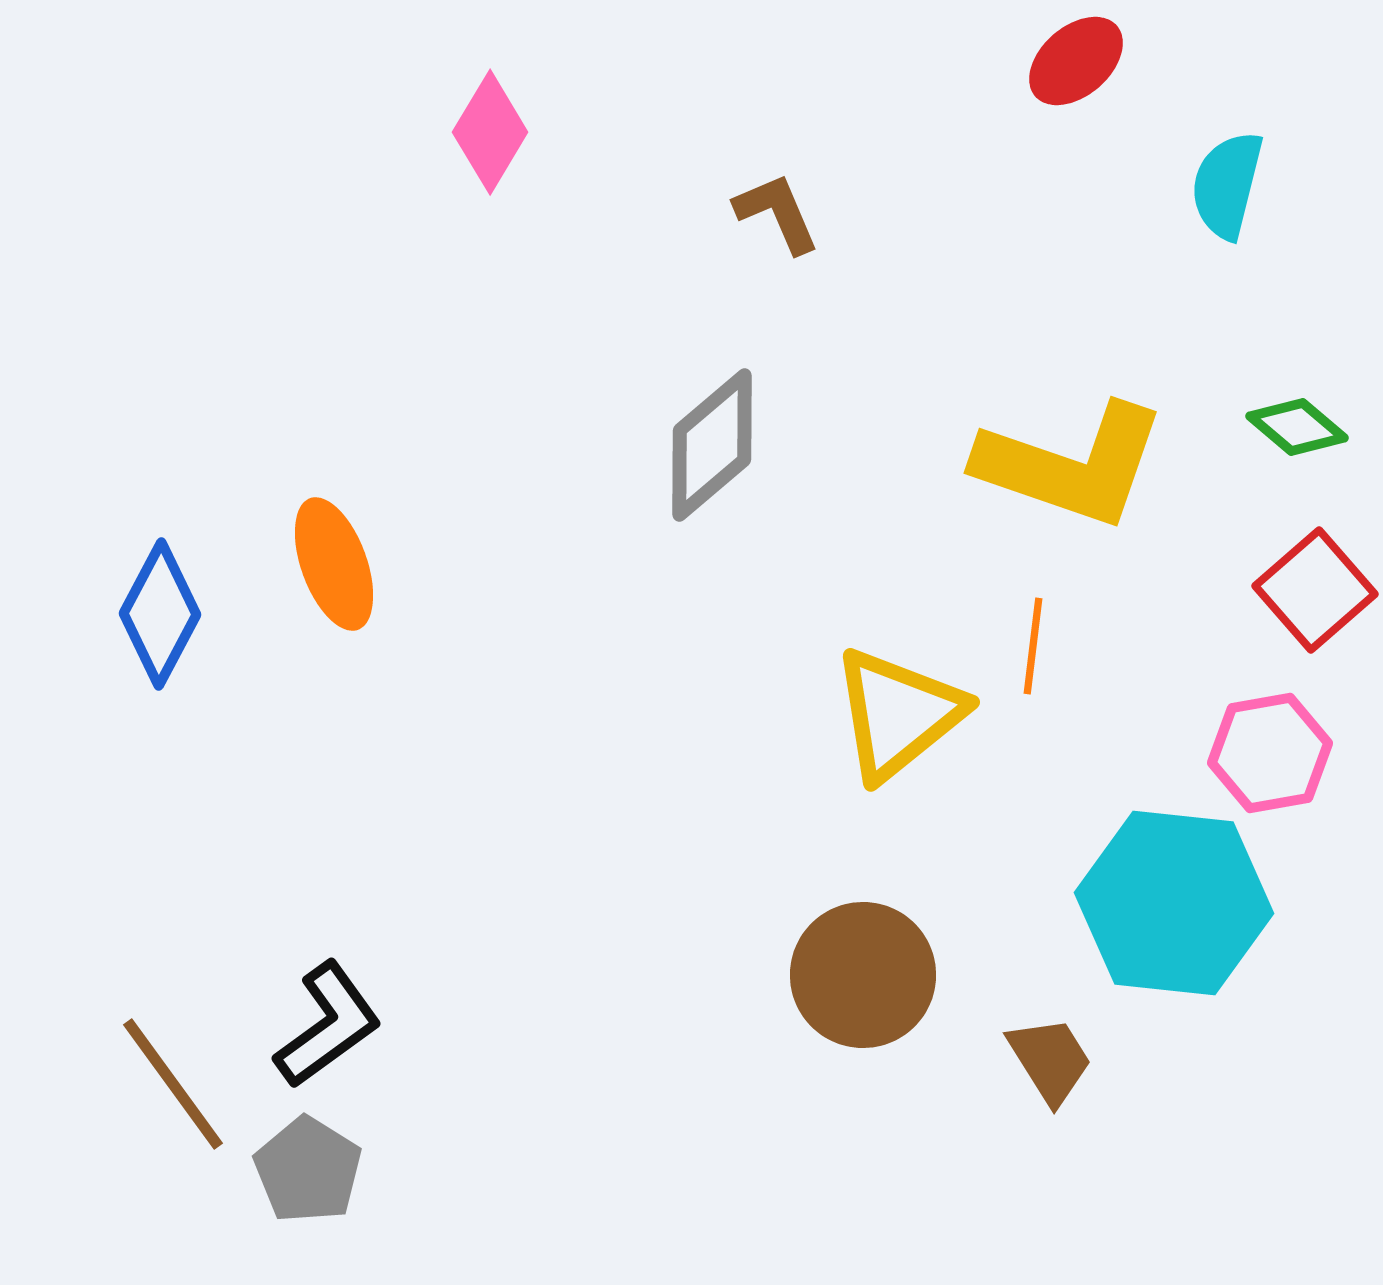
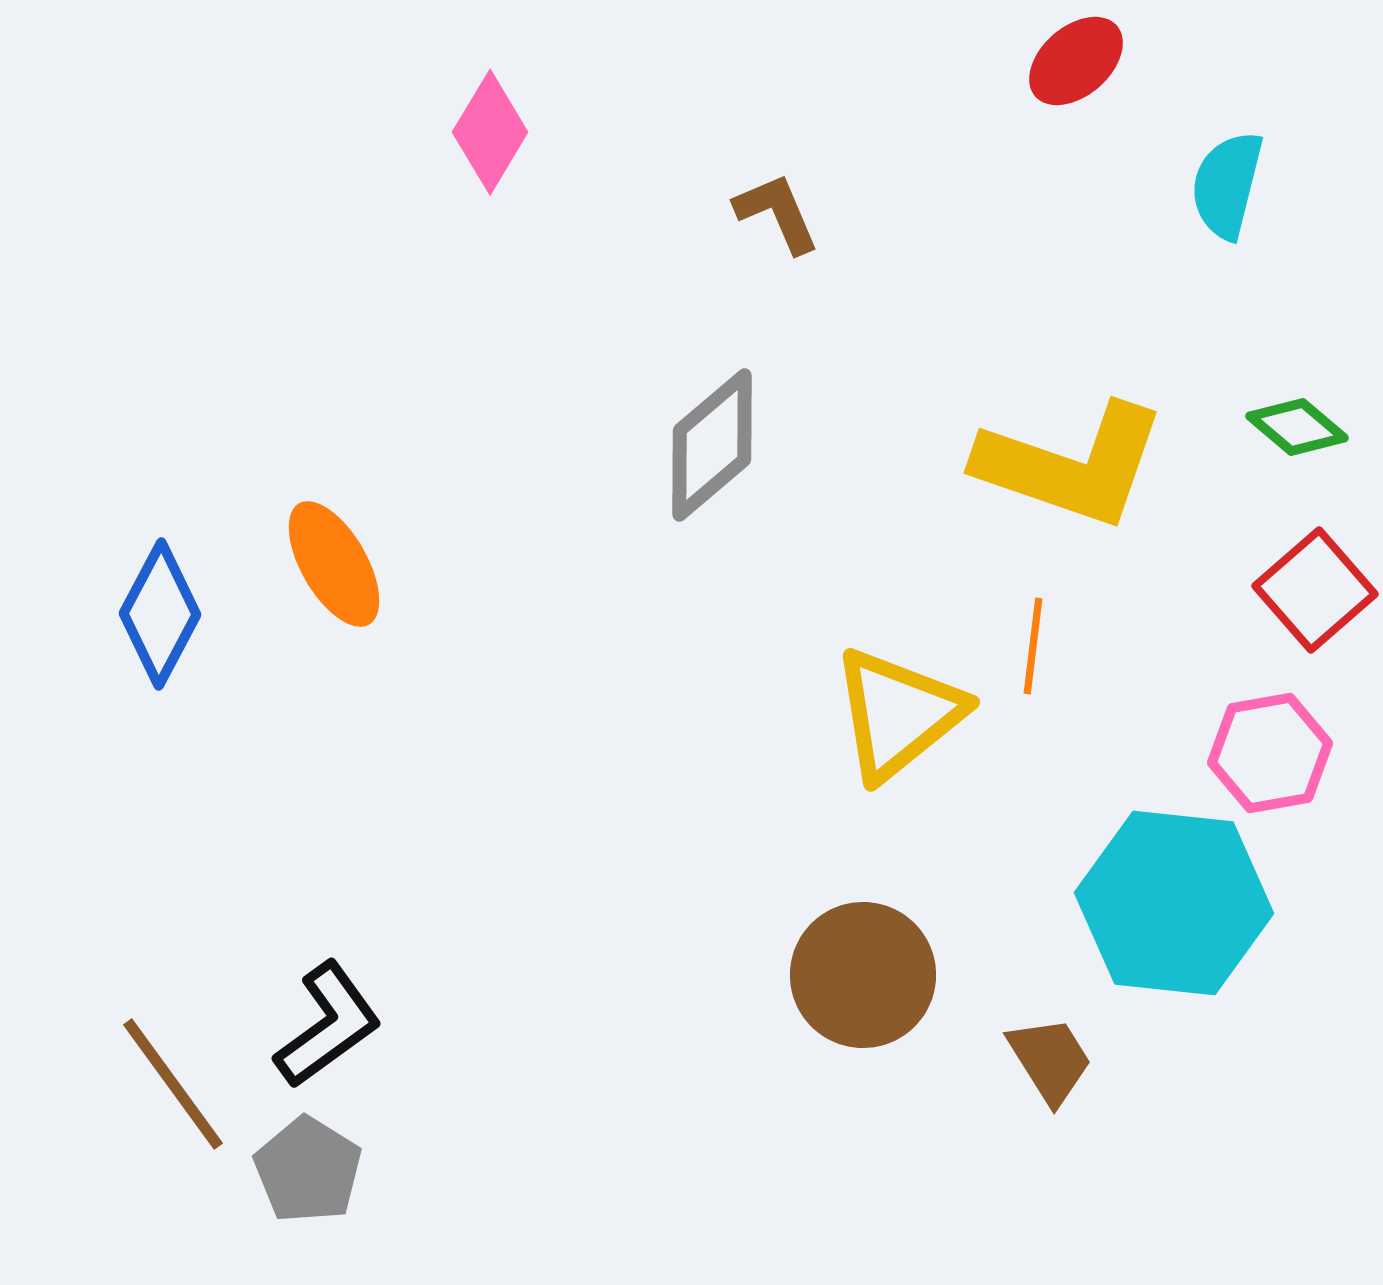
orange ellipse: rotated 10 degrees counterclockwise
